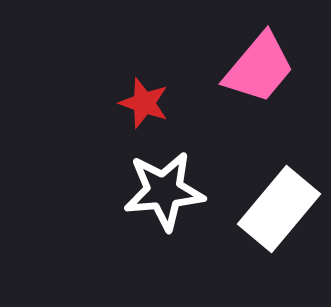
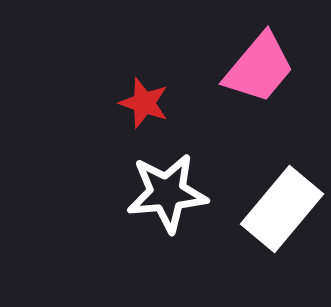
white star: moved 3 px right, 2 px down
white rectangle: moved 3 px right
